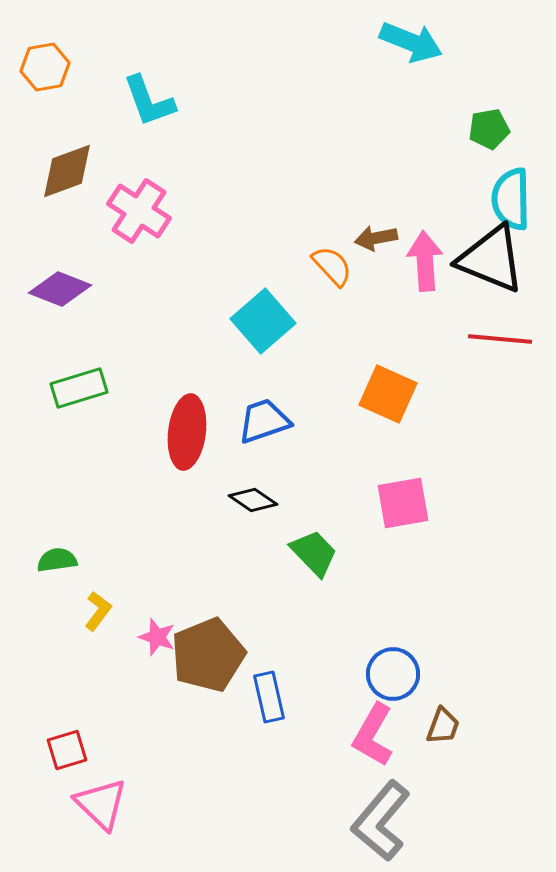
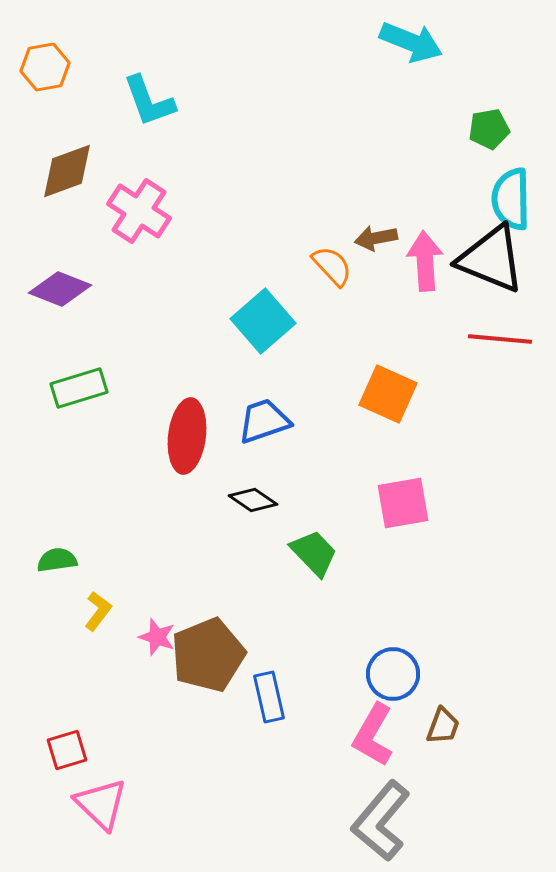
red ellipse: moved 4 px down
